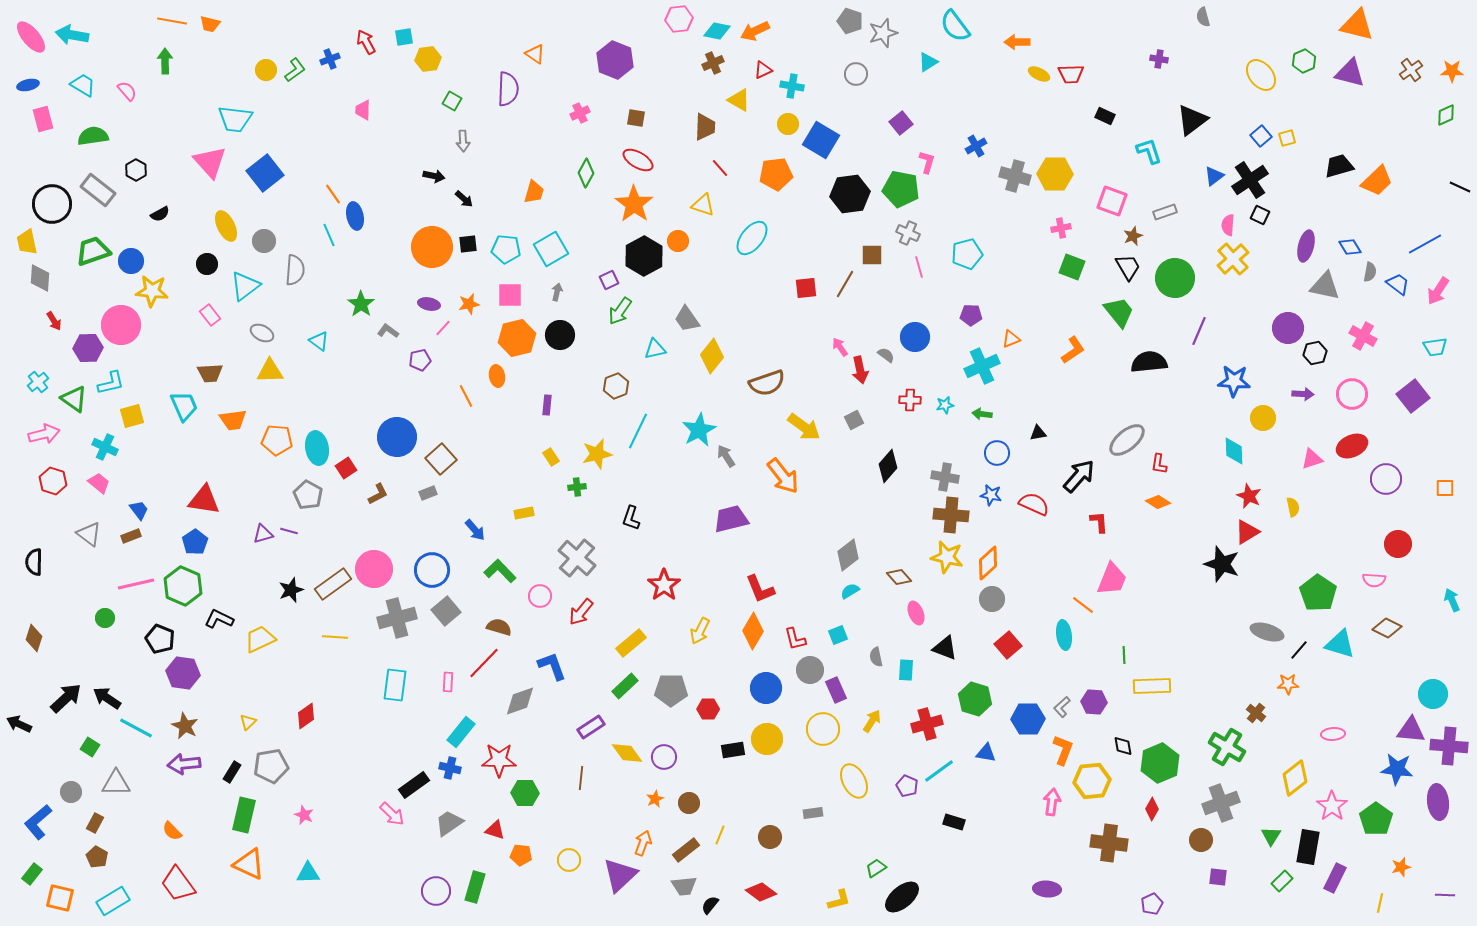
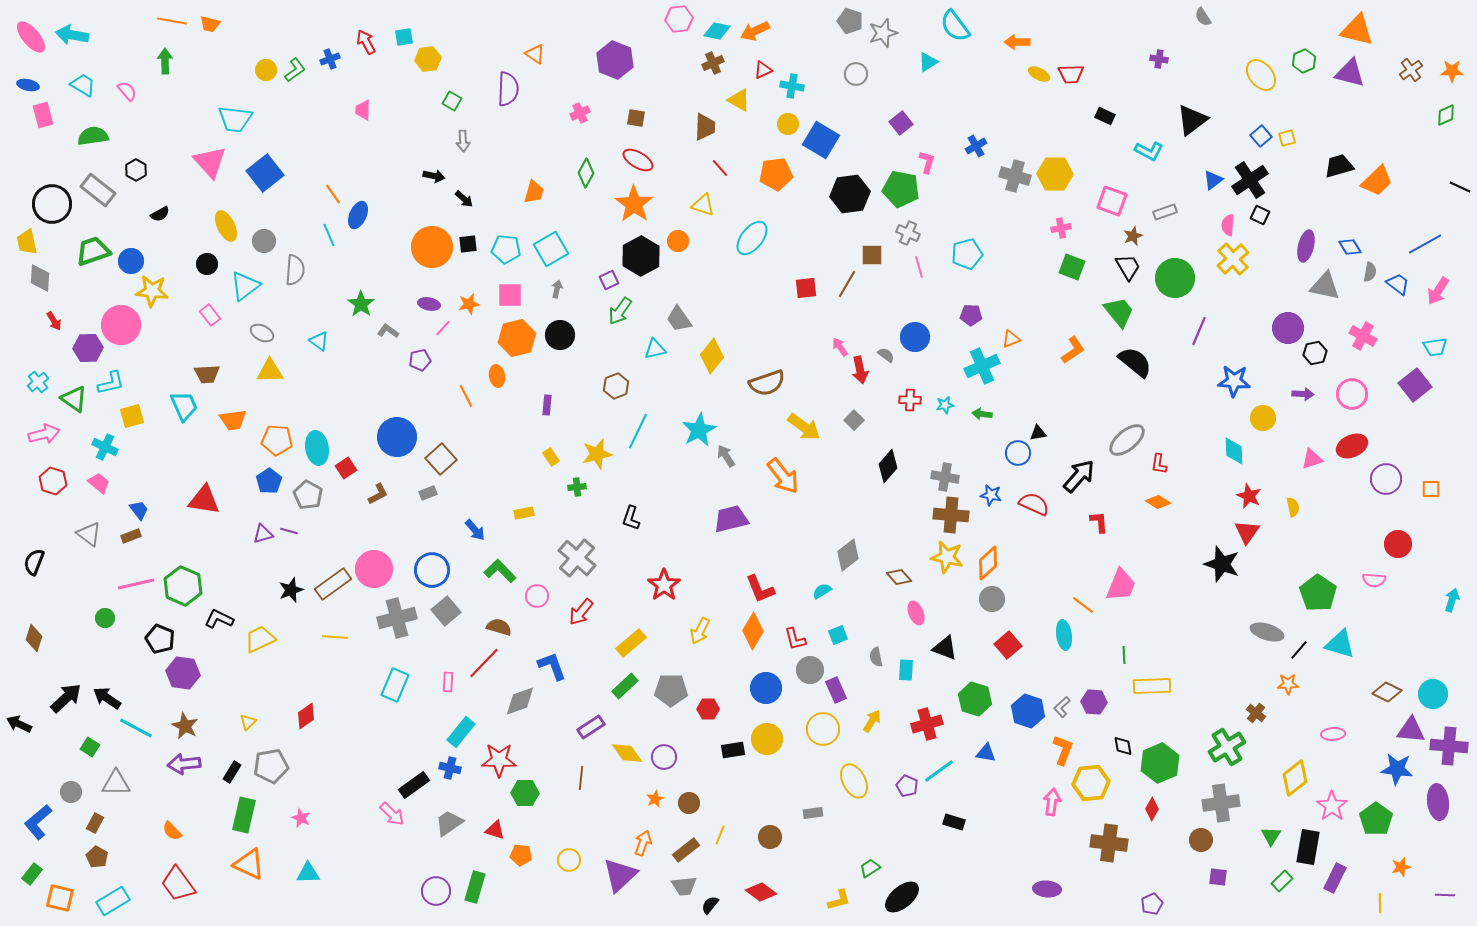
gray semicircle at (1203, 17): rotated 18 degrees counterclockwise
orange triangle at (1357, 25): moved 5 px down
blue ellipse at (28, 85): rotated 25 degrees clockwise
pink rectangle at (43, 119): moved 4 px up
cyan L-shape at (1149, 151): rotated 136 degrees clockwise
blue triangle at (1214, 176): moved 1 px left, 4 px down
blue ellipse at (355, 216): moved 3 px right, 1 px up; rotated 36 degrees clockwise
black hexagon at (644, 256): moved 3 px left
brown line at (845, 284): moved 2 px right
gray arrow at (557, 292): moved 3 px up
gray trapezoid at (687, 319): moved 8 px left
black semicircle at (1149, 362): moved 14 px left; rotated 45 degrees clockwise
brown trapezoid at (210, 373): moved 3 px left, 1 px down
purple square at (1413, 396): moved 2 px right, 11 px up
gray square at (854, 420): rotated 18 degrees counterclockwise
blue circle at (997, 453): moved 21 px right
orange square at (1445, 488): moved 14 px left, 1 px down
red triangle at (1247, 532): rotated 24 degrees counterclockwise
blue pentagon at (195, 542): moved 74 px right, 61 px up
black semicircle at (34, 562): rotated 20 degrees clockwise
pink trapezoid at (1112, 579): moved 9 px right, 6 px down
cyan semicircle at (850, 591): moved 28 px left
pink circle at (540, 596): moved 3 px left
cyan arrow at (1452, 600): rotated 40 degrees clockwise
brown diamond at (1387, 628): moved 64 px down
cyan rectangle at (395, 685): rotated 16 degrees clockwise
blue hexagon at (1028, 719): moved 8 px up; rotated 20 degrees clockwise
green cross at (1227, 747): rotated 27 degrees clockwise
yellow hexagon at (1092, 781): moved 1 px left, 2 px down
gray cross at (1221, 803): rotated 12 degrees clockwise
pink star at (304, 815): moved 3 px left, 3 px down
green trapezoid at (876, 868): moved 6 px left
yellow line at (1380, 903): rotated 12 degrees counterclockwise
